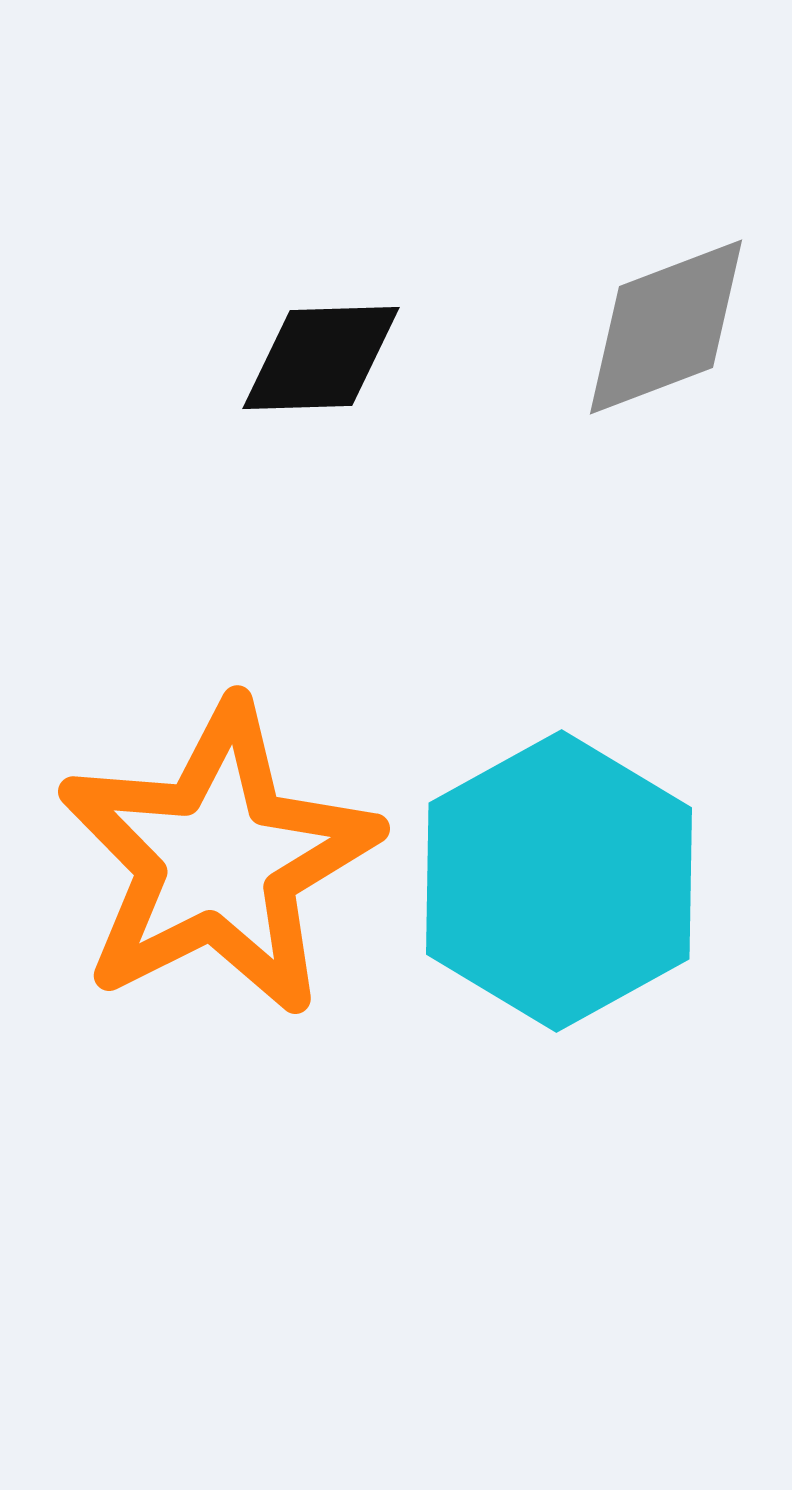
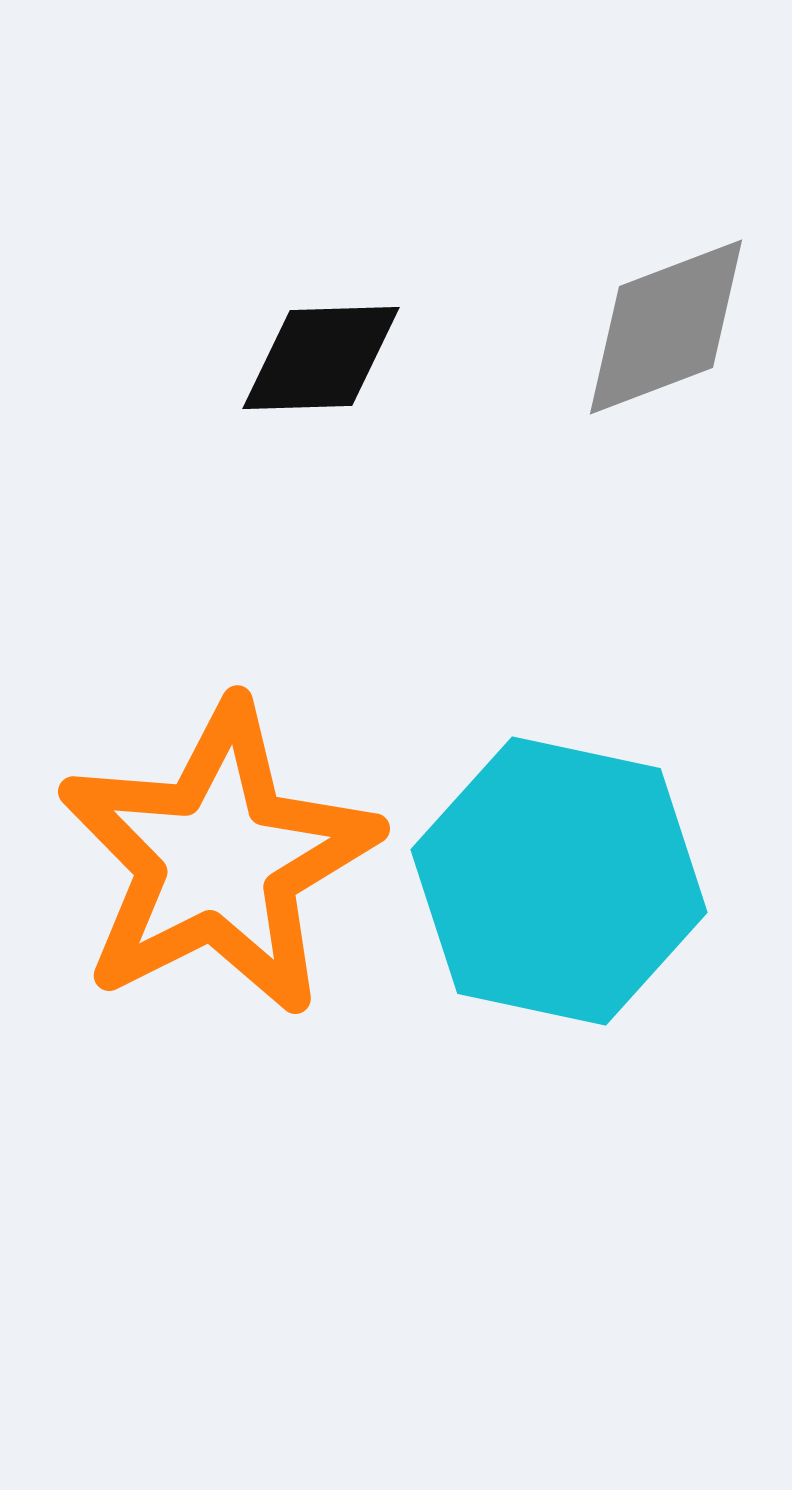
cyan hexagon: rotated 19 degrees counterclockwise
